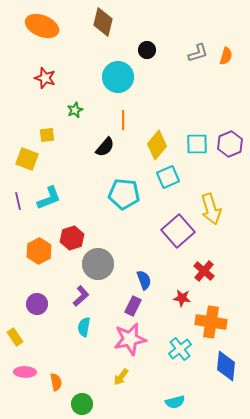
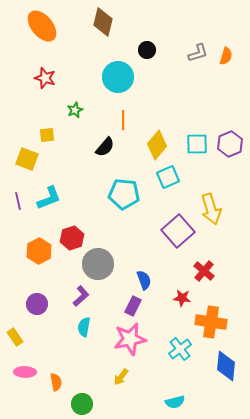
orange ellipse at (42, 26): rotated 28 degrees clockwise
